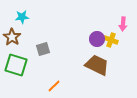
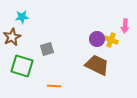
pink arrow: moved 2 px right, 2 px down
brown star: rotated 12 degrees clockwise
gray square: moved 4 px right
green square: moved 6 px right, 1 px down
orange line: rotated 48 degrees clockwise
